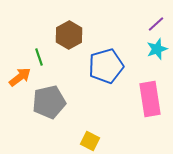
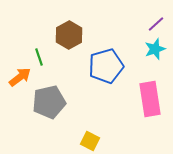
cyan star: moved 2 px left
